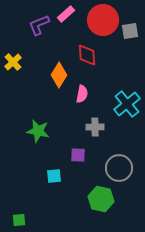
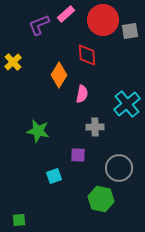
cyan square: rotated 14 degrees counterclockwise
